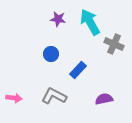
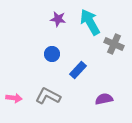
blue circle: moved 1 px right
gray L-shape: moved 6 px left
